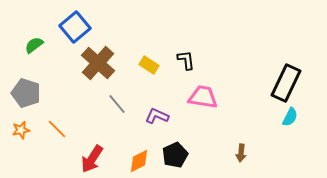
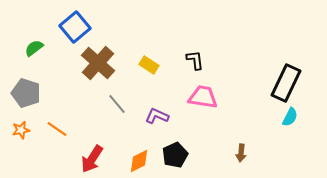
green semicircle: moved 3 px down
black L-shape: moved 9 px right
orange line: rotated 10 degrees counterclockwise
